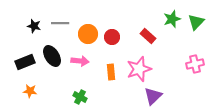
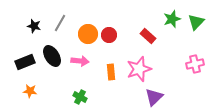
gray line: rotated 60 degrees counterclockwise
red circle: moved 3 px left, 2 px up
purple triangle: moved 1 px right, 1 px down
